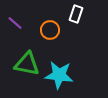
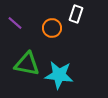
orange circle: moved 2 px right, 2 px up
